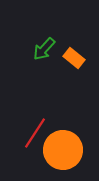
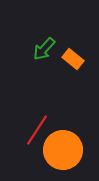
orange rectangle: moved 1 px left, 1 px down
red line: moved 2 px right, 3 px up
